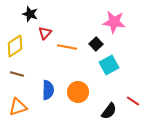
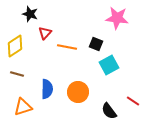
pink star: moved 3 px right, 4 px up
black square: rotated 24 degrees counterclockwise
blue semicircle: moved 1 px left, 1 px up
orange triangle: moved 5 px right
black semicircle: rotated 108 degrees clockwise
